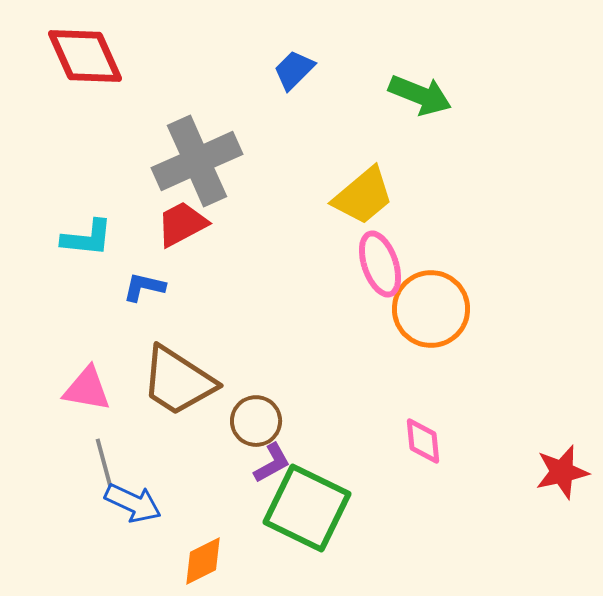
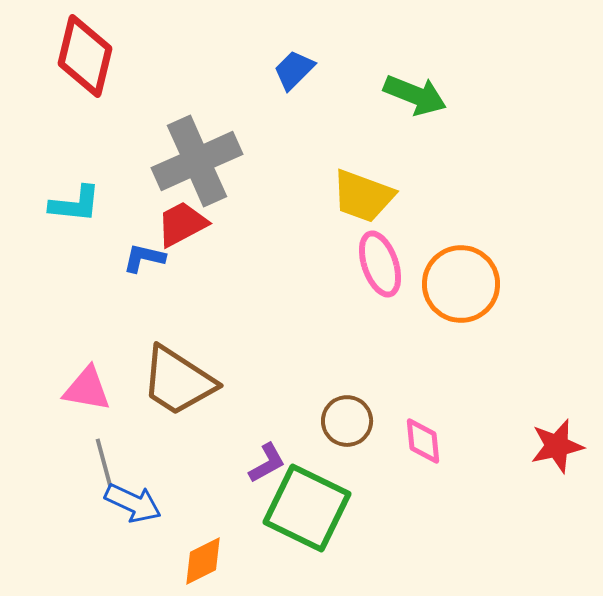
red diamond: rotated 38 degrees clockwise
green arrow: moved 5 px left
yellow trapezoid: rotated 60 degrees clockwise
cyan L-shape: moved 12 px left, 34 px up
blue L-shape: moved 29 px up
orange circle: moved 30 px right, 25 px up
brown circle: moved 91 px right
purple L-shape: moved 5 px left
red star: moved 5 px left, 26 px up
